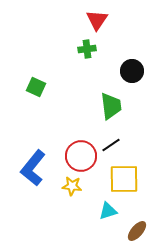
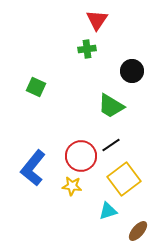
green trapezoid: rotated 128 degrees clockwise
yellow square: rotated 36 degrees counterclockwise
brown ellipse: moved 1 px right
